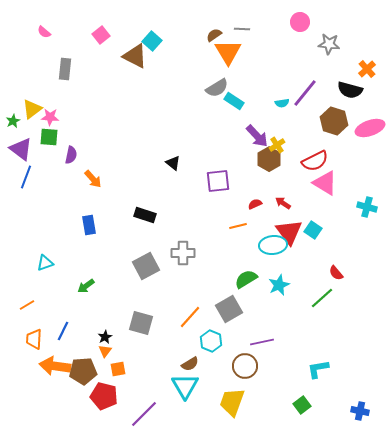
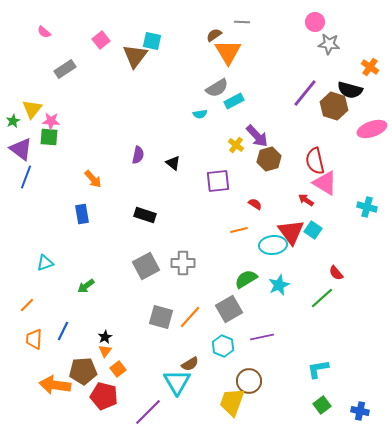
pink circle at (300, 22): moved 15 px right
gray line at (242, 29): moved 7 px up
pink square at (101, 35): moved 5 px down
cyan square at (152, 41): rotated 30 degrees counterclockwise
brown triangle at (135, 56): rotated 40 degrees clockwise
gray rectangle at (65, 69): rotated 50 degrees clockwise
orange cross at (367, 69): moved 3 px right, 2 px up; rotated 12 degrees counterclockwise
cyan rectangle at (234, 101): rotated 60 degrees counterclockwise
cyan semicircle at (282, 103): moved 82 px left, 11 px down
yellow triangle at (32, 109): rotated 15 degrees counterclockwise
pink star at (50, 117): moved 1 px right, 4 px down
brown hexagon at (334, 121): moved 15 px up
pink ellipse at (370, 128): moved 2 px right, 1 px down
yellow cross at (277, 145): moved 41 px left; rotated 21 degrees counterclockwise
purple semicircle at (71, 155): moved 67 px right
brown hexagon at (269, 159): rotated 15 degrees clockwise
red semicircle at (315, 161): rotated 104 degrees clockwise
red arrow at (283, 203): moved 23 px right, 3 px up
red semicircle at (255, 204): rotated 56 degrees clockwise
blue rectangle at (89, 225): moved 7 px left, 11 px up
orange line at (238, 226): moved 1 px right, 4 px down
red triangle at (289, 232): moved 2 px right
gray cross at (183, 253): moved 10 px down
orange line at (27, 305): rotated 14 degrees counterclockwise
gray square at (141, 323): moved 20 px right, 6 px up
cyan hexagon at (211, 341): moved 12 px right, 5 px down
purple line at (262, 342): moved 5 px up
orange arrow at (55, 366): moved 19 px down
brown circle at (245, 366): moved 4 px right, 15 px down
orange square at (118, 369): rotated 28 degrees counterclockwise
cyan triangle at (185, 386): moved 8 px left, 4 px up
green square at (302, 405): moved 20 px right
purple line at (144, 414): moved 4 px right, 2 px up
